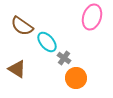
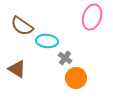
cyan ellipse: moved 1 px up; rotated 45 degrees counterclockwise
gray cross: moved 1 px right
